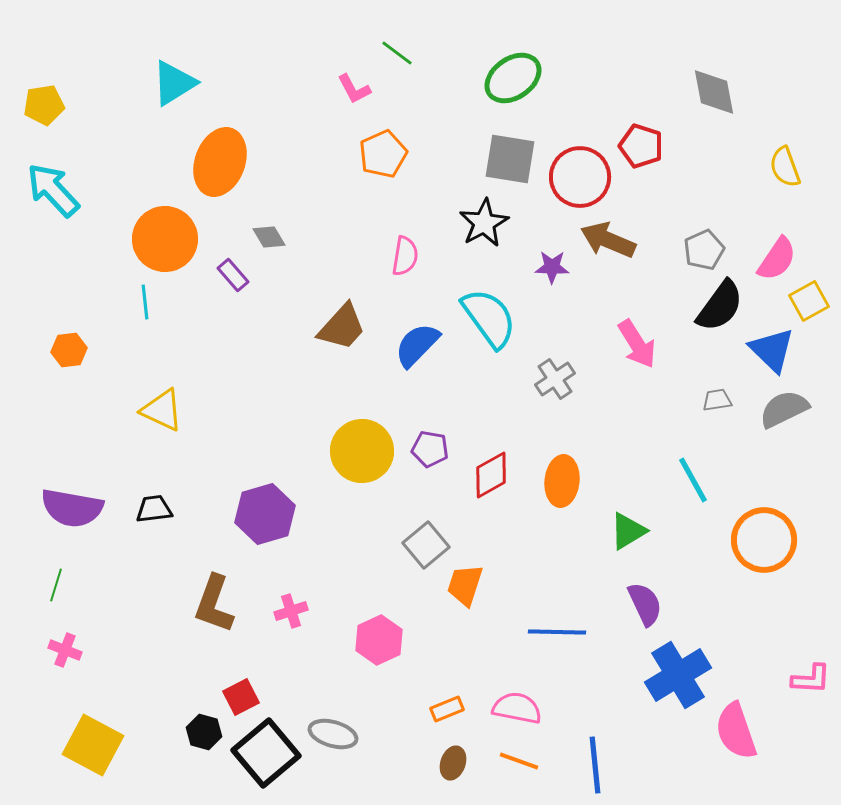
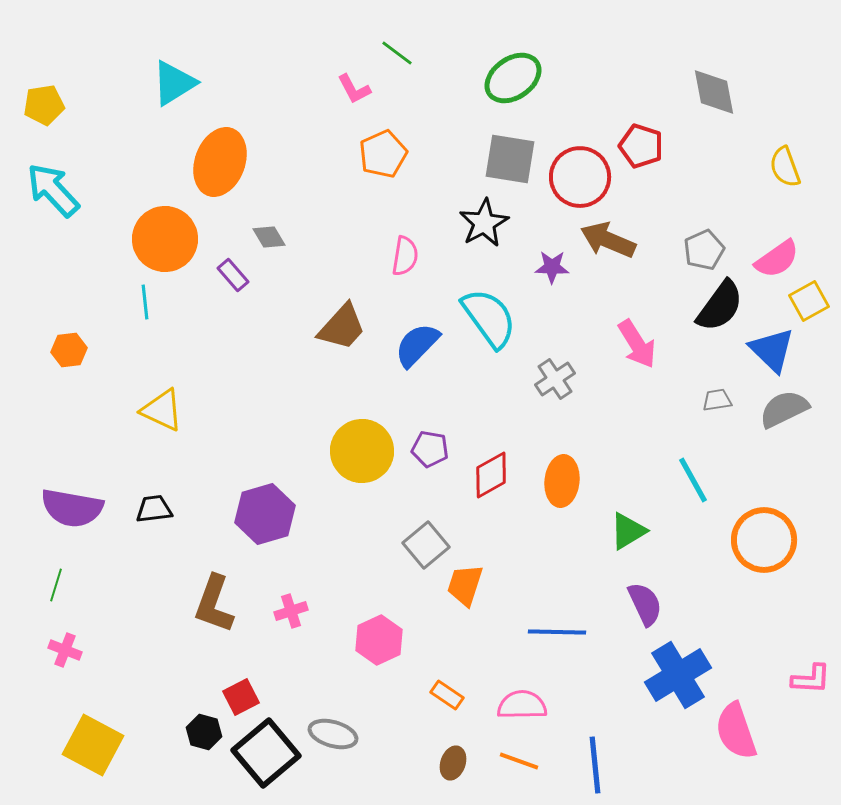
pink semicircle at (777, 259): rotated 21 degrees clockwise
pink semicircle at (517, 708): moved 5 px right, 3 px up; rotated 12 degrees counterclockwise
orange rectangle at (447, 709): moved 14 px up; rotated 56 degrees clockwise
